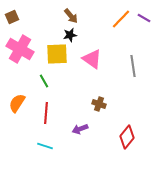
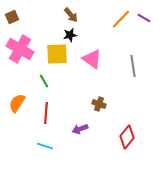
brown arrow: moved 1 px up
